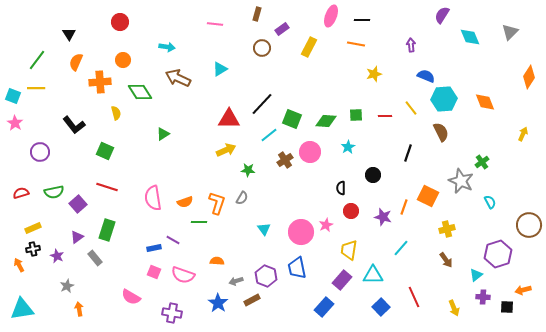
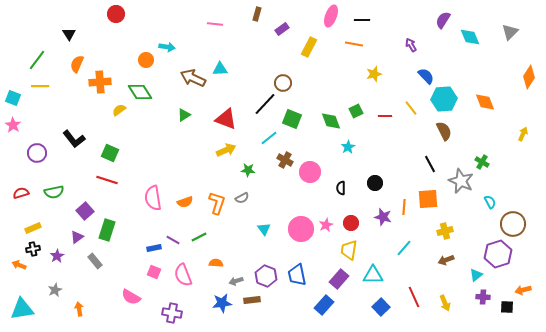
purple semicircle at (442, 15): moved 1 px right, 5 px down
red circle at (120, 22): moved 4 px left, 8 px up
orange line at (356, 44): moved 2 px left
purple arrow at (411, 45): rotated 24 degrees counterclockwise
brown circle at (262, 48): moved 21 px right, 35 px down
orange circle at (123, 60): moved 23 px right
orange semicircle at (76, 62): moved 1 px right, 2 px down
cyan triangle at (220, 69): rotated 28 degrees clockwise
blue semicircle at (426, 76): rotated 24 degrees clockwise
brown arrow at (178, 78): moved 15 px right
yellow line at (36, 88): moved 4 px right, 2 px up
cyan square at (13, 96): moved 2 px down
black line at (262, 104): moved 3 px right
yellow semicircle at (116, 113): moved 3 px right, 3 px up; rotated 112 degrees counterclockwise
green square at (356, 115): moved 4 px up; rotated 24 degrees counterclockwise
red triangle at (229, 119): moved 3 px left; rotated 20 degrees clockwise
green diamond at (326, 121): moved 5 px right; rotated 65 degrees clockwise
pink star at (15, 123): moved 2 px left, 2 px down
black L-shape at (74, 125): moved 14 px down
brown semicircle at (441, 132): moved 3 px right, 1 px up
green triangle at (163, 134): moved 21 px right, 19 px up
cyan line at (269, 135): moved 3 px down
green square at (105, 151): moved 5 px right, 2 px down
purple circle at (40, 152): moved 3 px left, 1 px down
pink circle at (310, 152): moved 20 px down
black line at (408, 153): moved 22 px right, 11 px down; rotated 48 degrees counterclockwise
brown cross at (285, 160): rotated 28 degrees counterclockwise
green cross at (482, 162): rotated 24 degrees counterclockwise
black circle at (373, 175): moved 2 px right, 8 px down
red line at (107, 187): moved 7 px up
orange square at (428, 196): moved 3 px down; rotated 30 degrees counterclockwise
gray semicircle at (242, 198): rotated 32 degrees clockwise
purple square at (78, 204): moved 7 px right, 7 px down
orange line at (404, 207): rotated 14 degrees counterclockwise
red circle at (351, 211): moved 12 px down
green line at (199, 222): moved 15 px down; rotated 28 degrees counterclockwise
brown circle at (529, 225): moved 16 px left, 1 px up
yellow cross at (447, 229): moved 2 px left, 2 px down
pink circle at (301, 232): moved 3 px up
cyan line at (401, 248): moved 3 px right
purple star at (57, 256): rotated 16 degrees clockwise
gray rectangle at (95, 258): moved 3 px down
brown arrow at (446, 260): rotated 105 degrees clockwise
orange semicircle at (217, 261): moved 1 px left, 2 px down
orange arrow at (19, 265): rotated 40 degrees counterclockwise
blue trapezoid at (297, 268): moved 7 px down
pink semicircle at (183, 275): rotated 50 degrees clockwise
purple rectangle at (342, 280): moved 3 px left, 1 px up
gray star at (67, 286): moved 12 px left, 4 px down
brown rectangle at (252, 300): rotated 21 degrees clockwise
blue star at (218, 303): moved 4 px right; rotated 30 degrees clockwise
blue rectangle at (324, 307): moved 2 px up
yellow arrow at (454, 308): moved 9 px left, 5 px up
